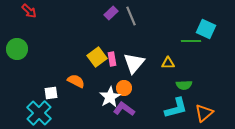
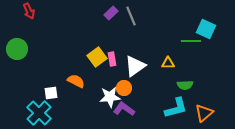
red arrow: rotated 21 degrees clockwise
white triangle: moved 1 px right, 3 px down; rotated 15 degrees clockwise
green semicircle: moved 1 px right
white star: rotated 25 degrees clockwise
